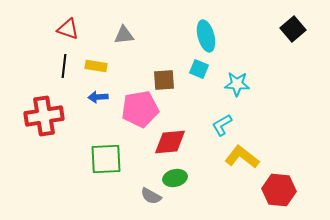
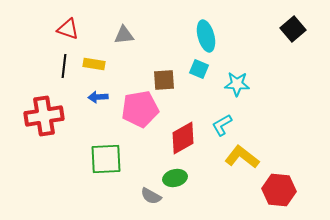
yellow rectangle: moved 2 px left, 2 px up
red diamond: moved 13 px right, 4 px up; rotated 24 degrees counterclockwise
